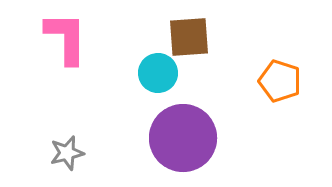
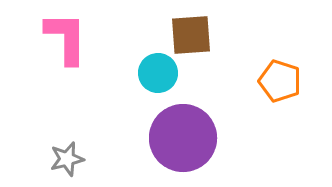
brown square: moved 2 px right, 2 px up
gray star: moved 6 px down
